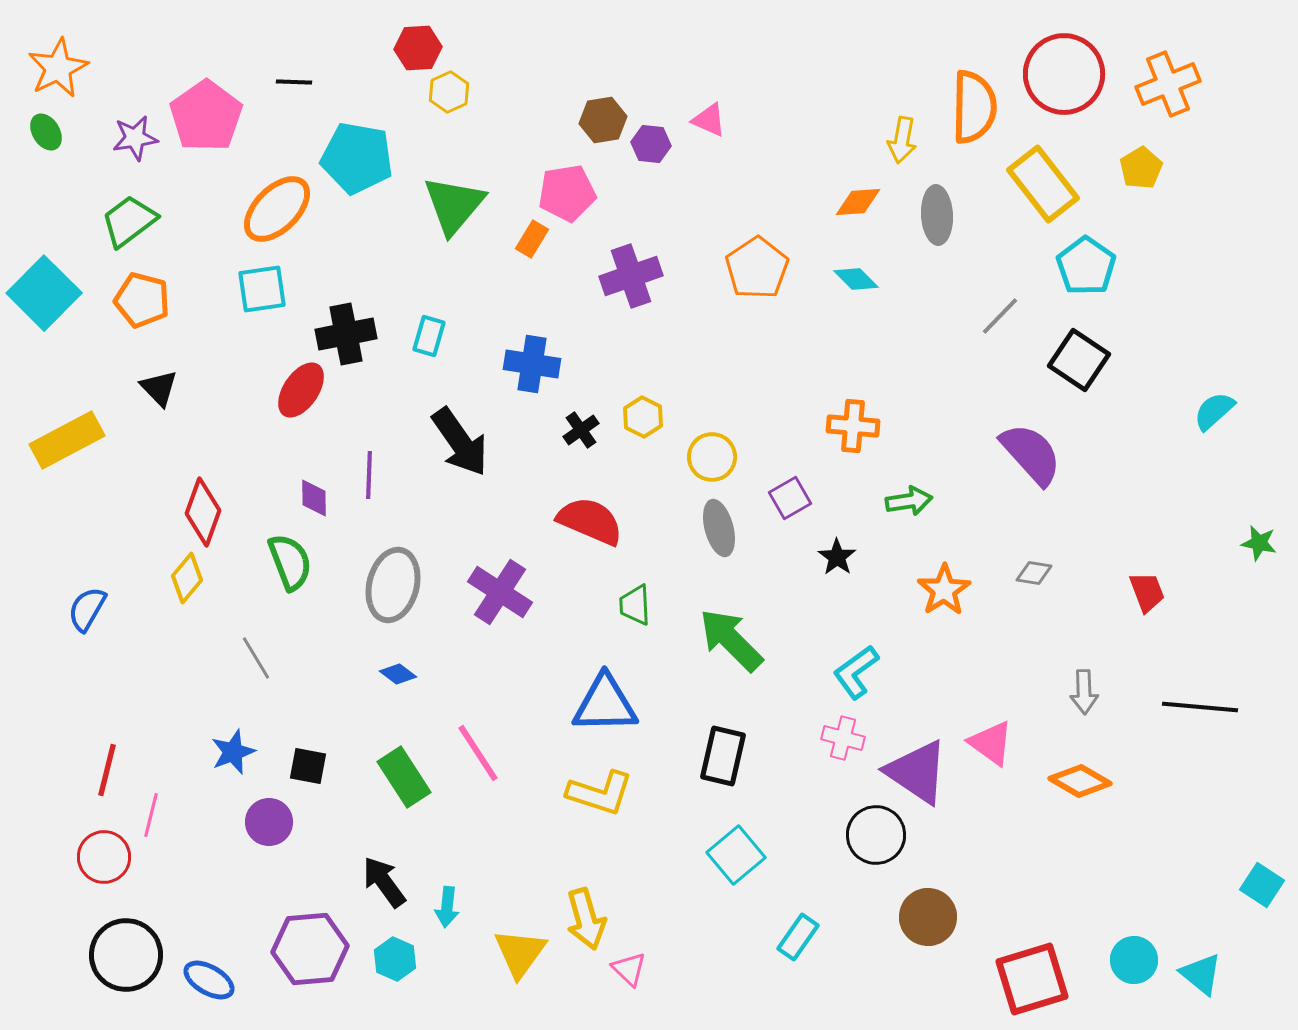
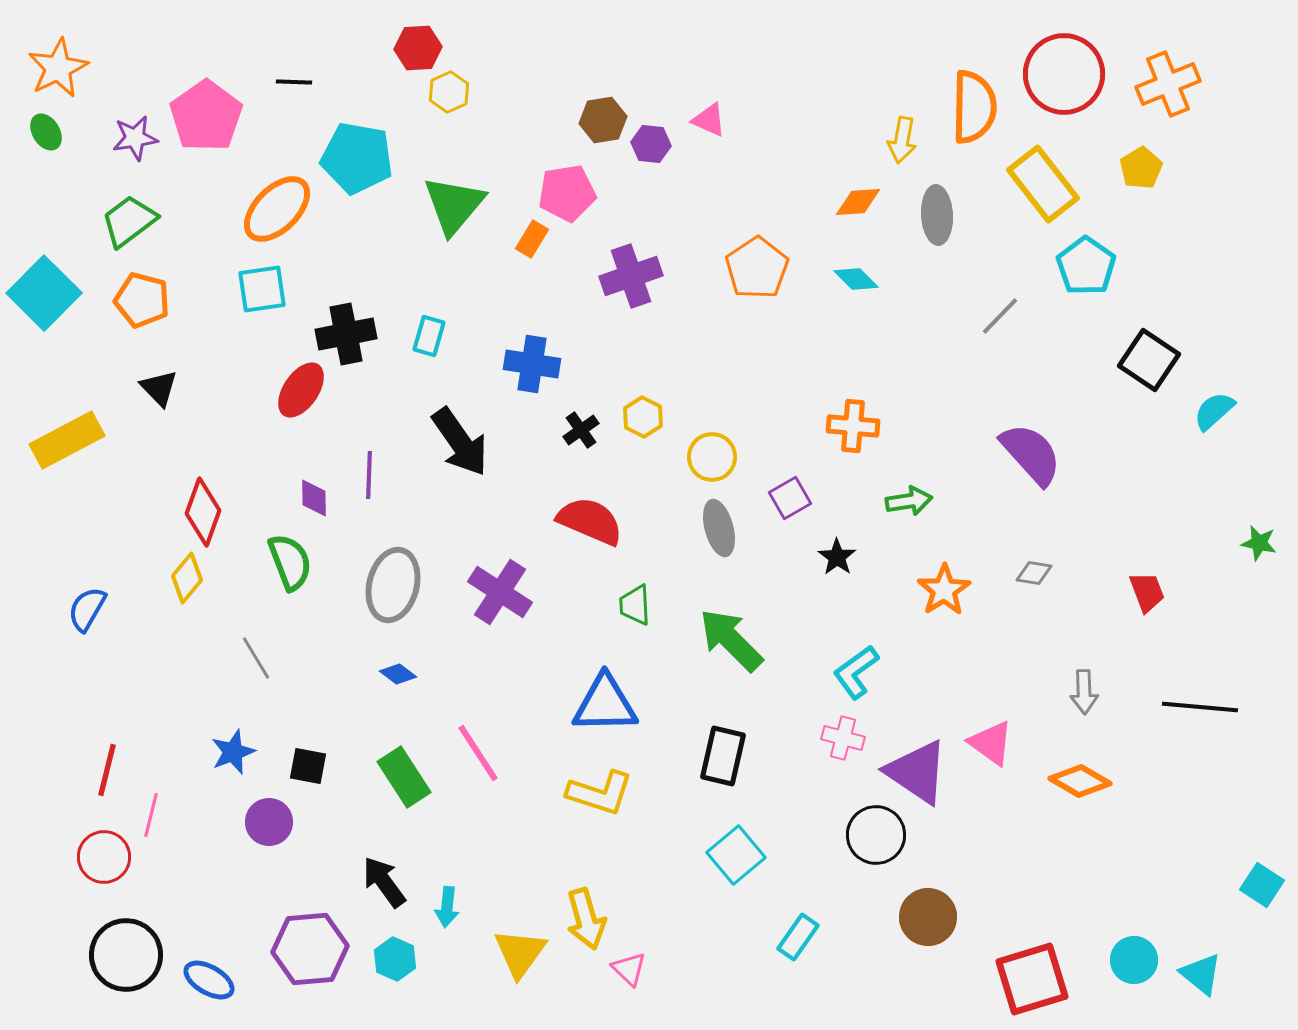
black square at (1079, 360): moved 70 px right
